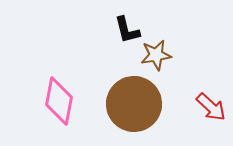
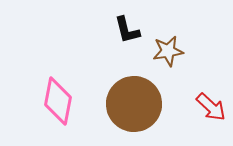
brown star: moved 12 px right, 4 px up
pink diamond: moved 1 px left
